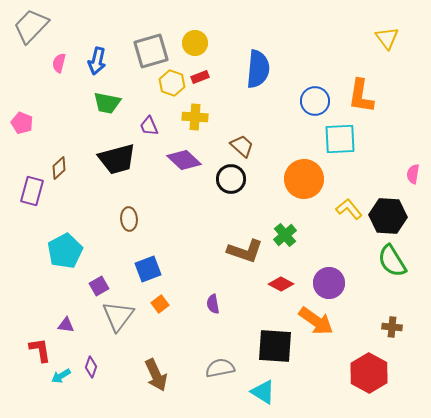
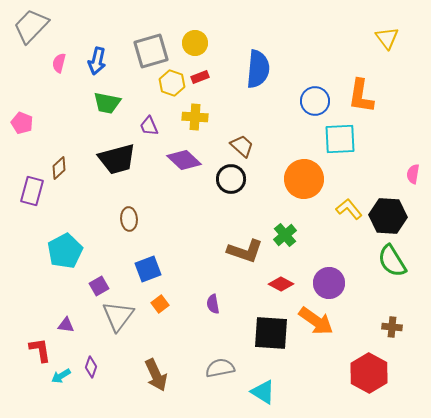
black square at (275, 346): moved 4 px left, 13 px up
